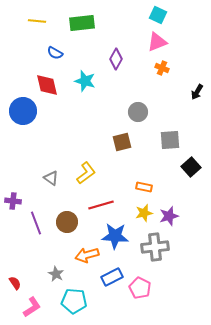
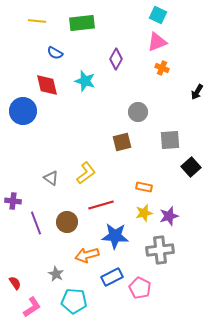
gray cross: moved 5 px right, 3 px down
